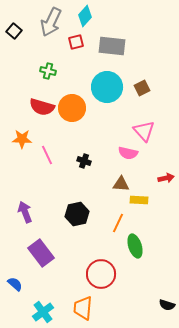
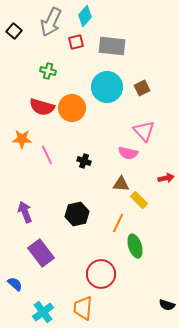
yellow rectangle: rotated 42 degrees clockwise
